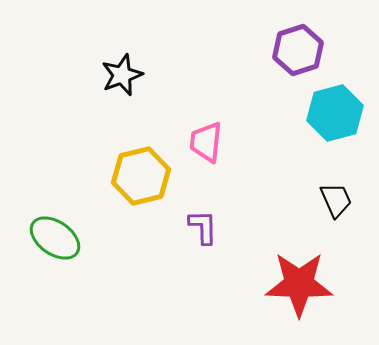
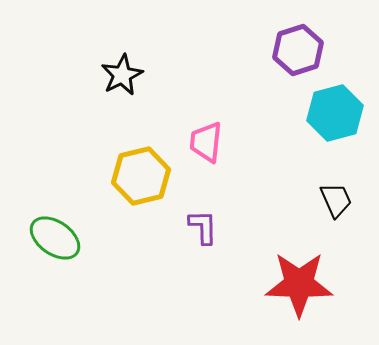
black star: rotated 6 degrees counterclockwise
